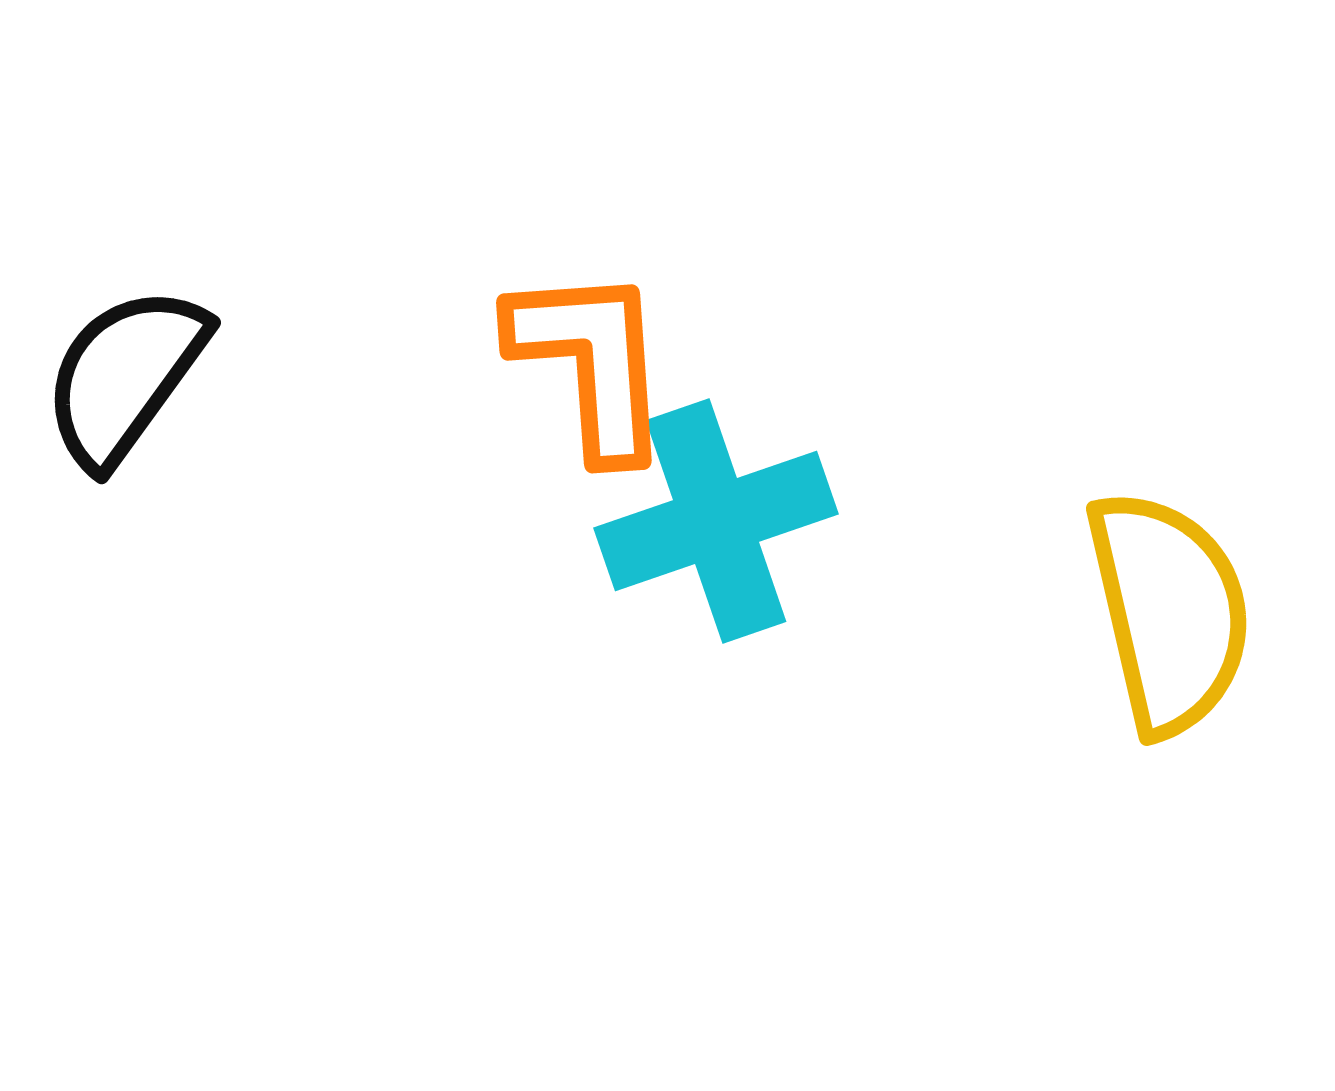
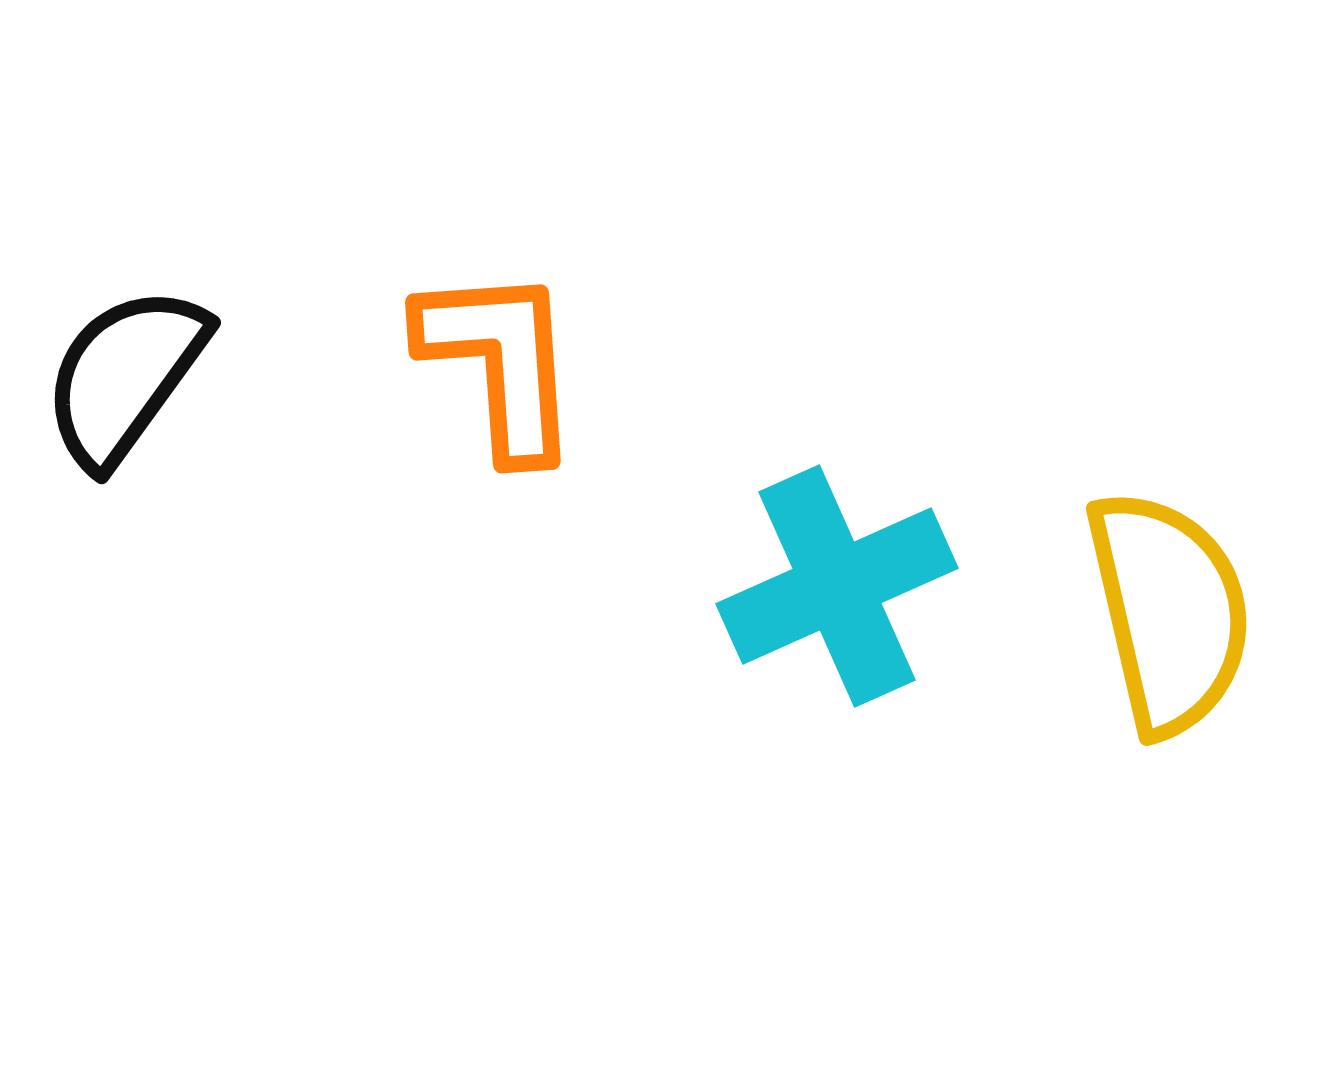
orange L-shape: moved 91 px left
cyan cross: moved 121 px right, 65 px down; rotated 5 degrees counterclockwise
